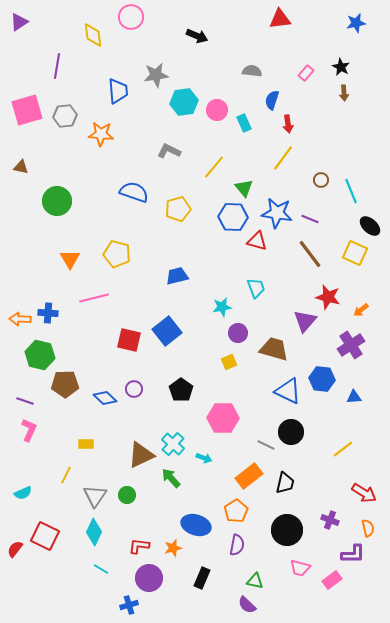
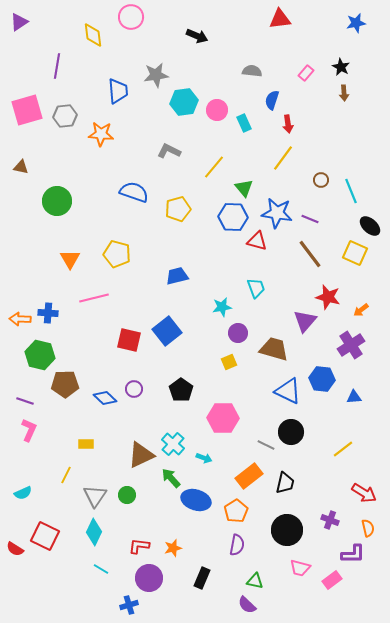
blue ellipse at (196, 525): moved 25 px up
red semicircle at (15, 549): rotated 96 degrees counterclockwise
